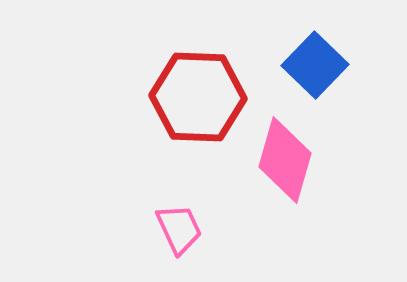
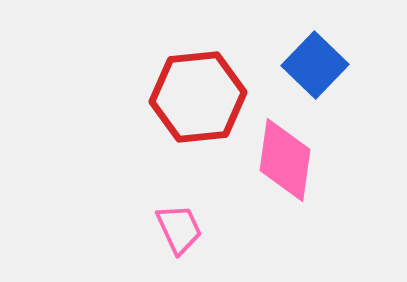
red hexagon: rotated 8 degrees counterclockwise
pink diamond: rotated 8 degrees counterclockwise
